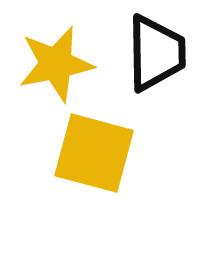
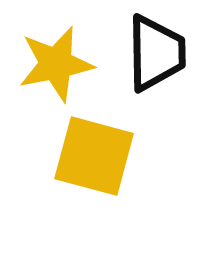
yellow square: moved 3 px down
